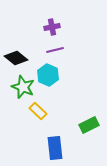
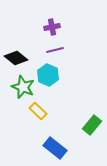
green rectangle: moved 3 px right; rotated 24 degrees counterclockwise
blue rectangle: rotated 45 degrees counterclockwise
